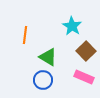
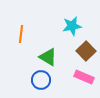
cyan star: rotated 30 degrees clockwise
orange line: moved 4 px left, 1 px up
blue circle: moved 2 px left
